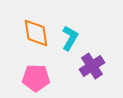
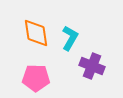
purple cross: rotated 35 degrees counterclockwise
